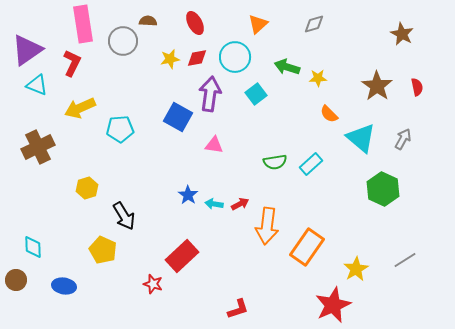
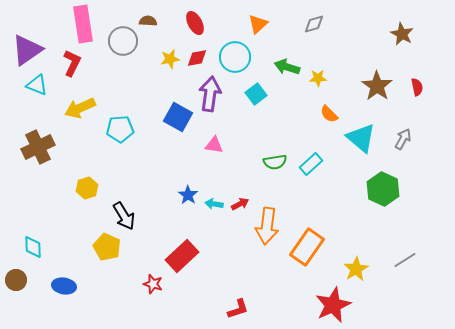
yellow pentagon at (103, 250): moved 4 px right, 3 px up
